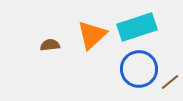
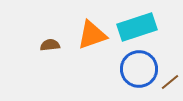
orange triangle: rotated 24 degrees clockwise
